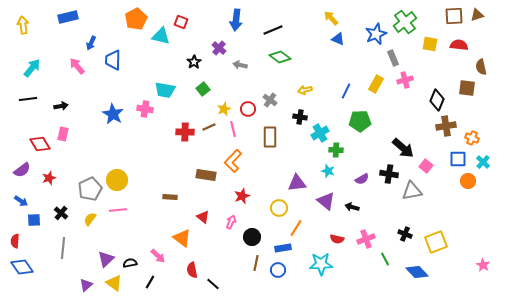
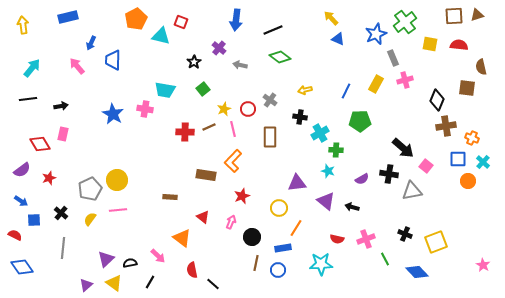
red semicircle at (15, 241): moved 6 px up; rotated 112 degrees clockwise
